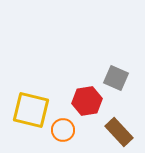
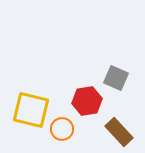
orange circle: moved 1 px left, 1 px up
